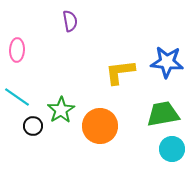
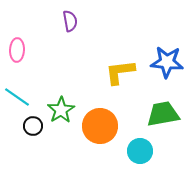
cyan circle: moved 32 px left, 2 px down
